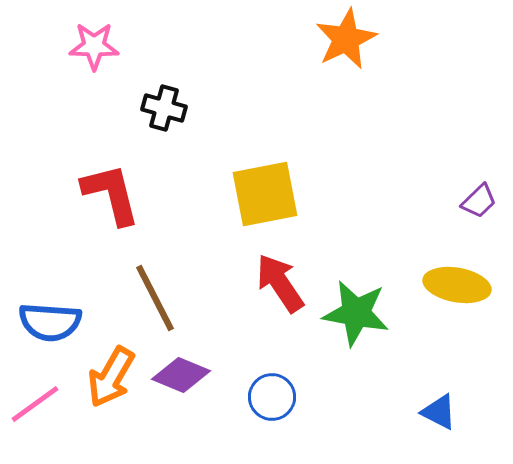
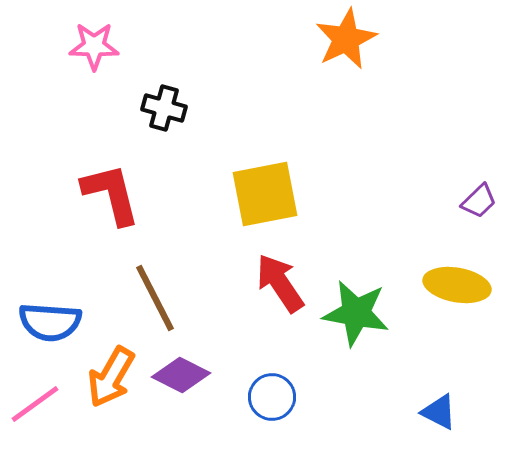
purple diamond: rotated 4 degrees clockwise
